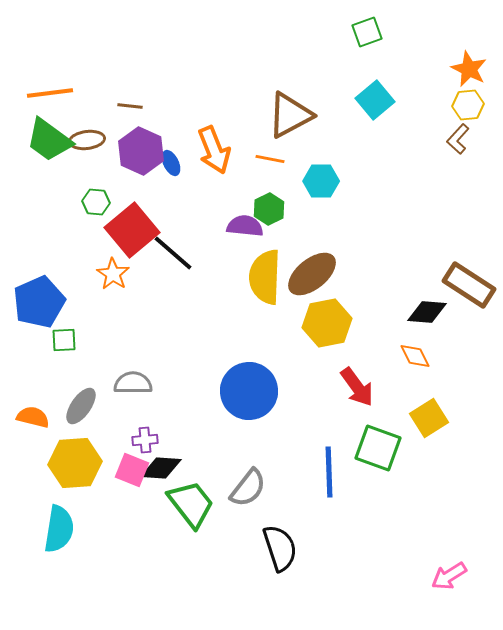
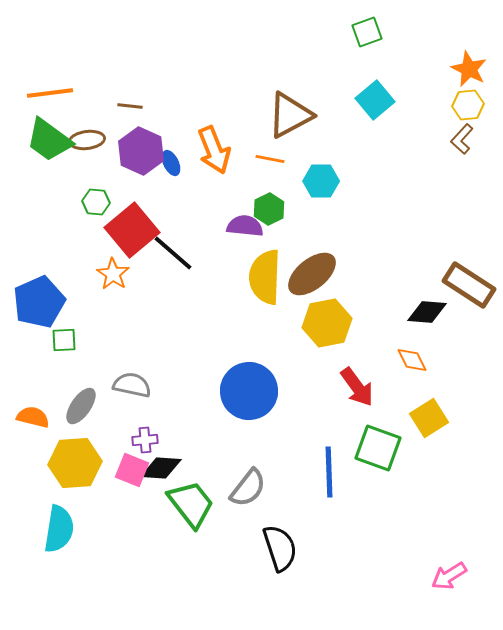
brown L-shape at (458, 139): moved 4 px right
orange diamond at (415, 356): moved 3 px left, 4 px down
gray semicircle at (133, 383): moved 1 px left, 2 px down; rotated 12 degrees clockwise
